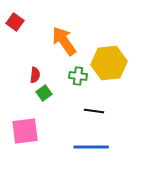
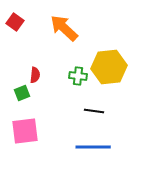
orange arrow: moved 13 px up; rotated 12 degrees counterclockwise
yellow hexagon: moved 4 px down
green square: moved 22 px left; rotated 14 degrees clockwise
blue line: moved 2 px right
